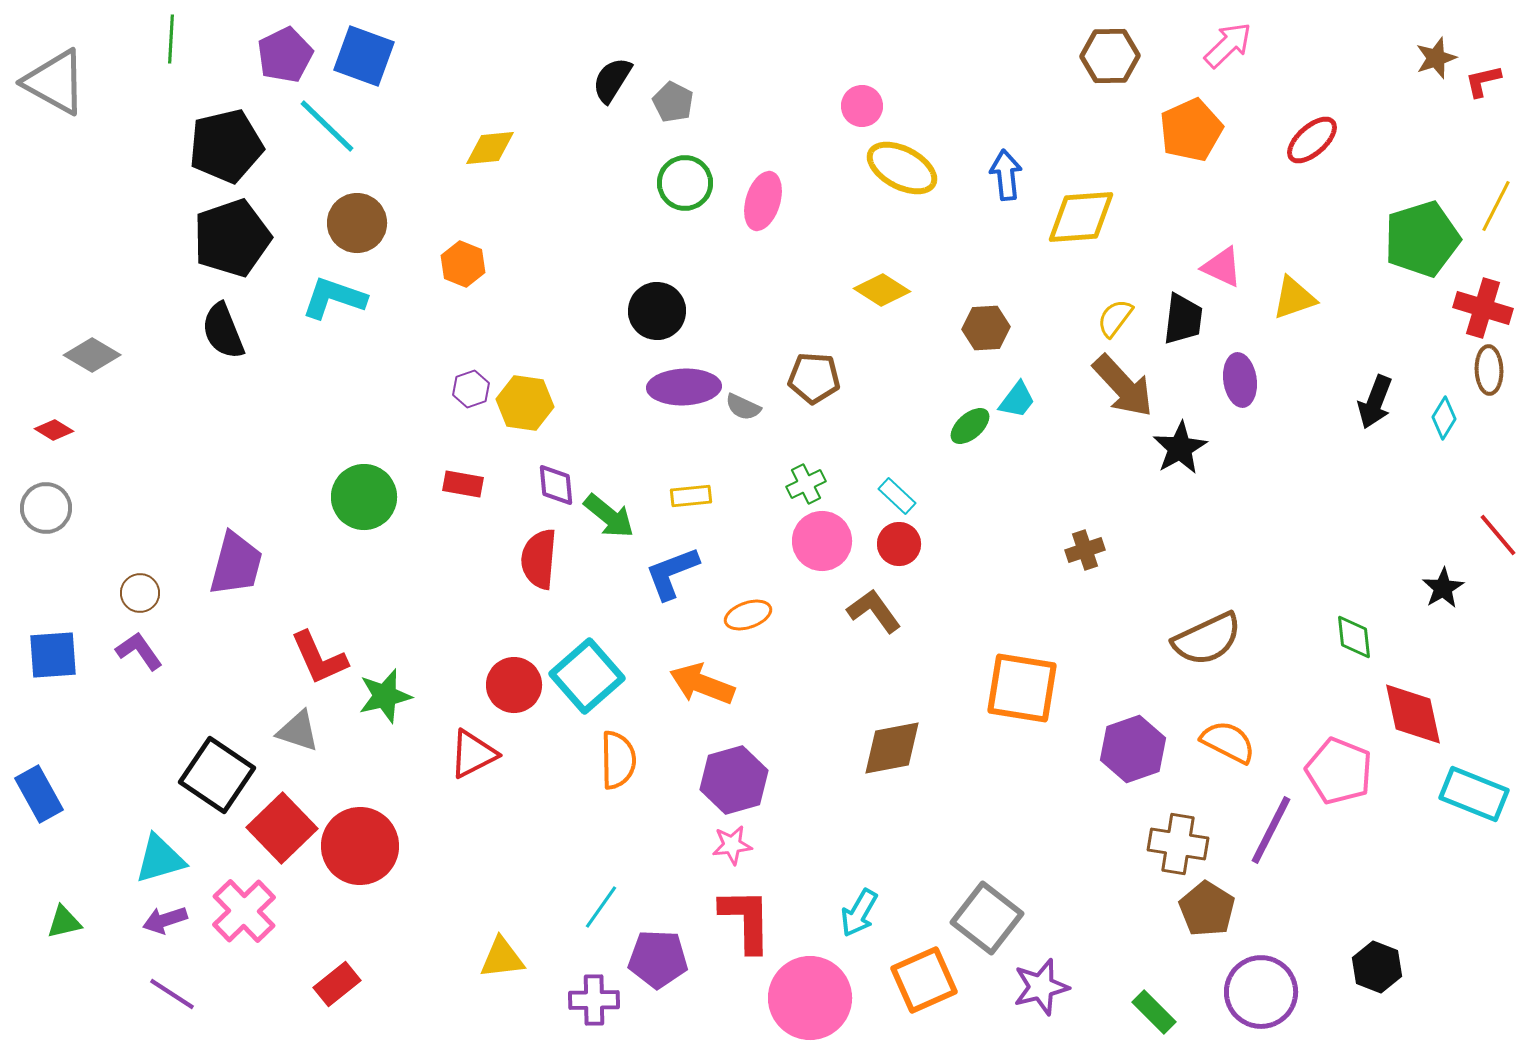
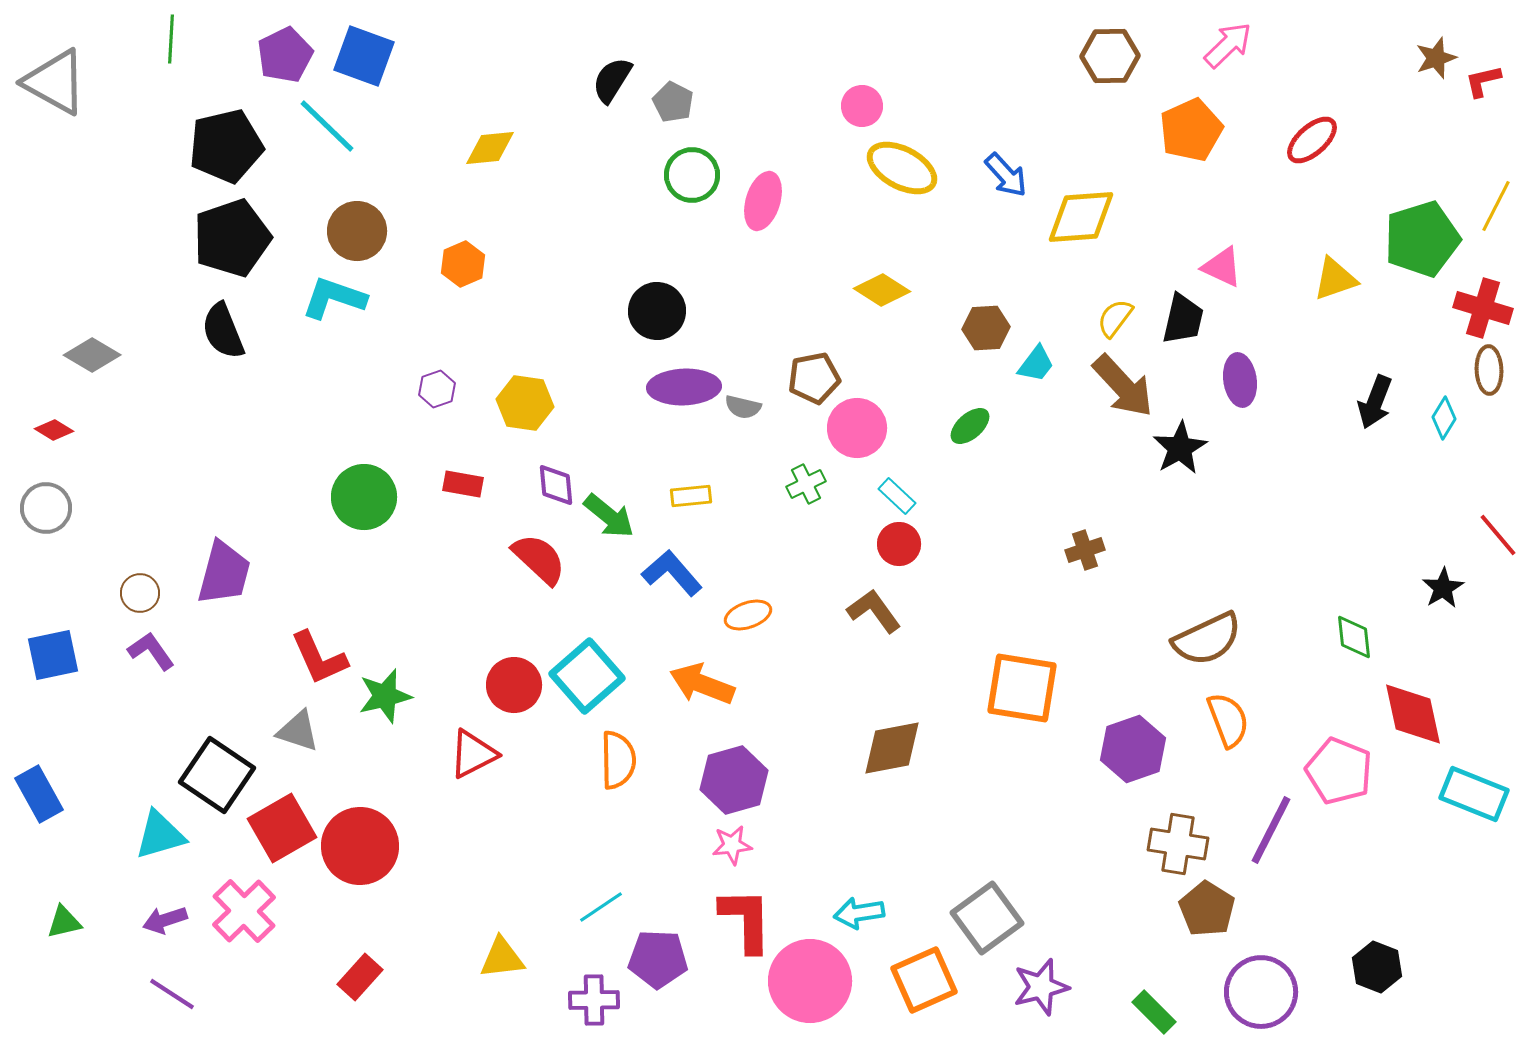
blue arrow at (1006, 175): rotated 144 degrees clockwise
green circle at (685, 183): moved 7 px right, 8 px up
brown circle at (357, 223): moved 8 px down
orange hexagon at (463, 264): rotated 15 degrees clockwise
yellow triangle at (1294, 298): moved 41 px right, 19 px up
black trapezoid at (1183, 319): rotated 6 degrees clockwise
brown pentagon at (814, 378): rotated 15 degrees counterclockwise
purple hexagon at (471, 389): moved 34 px left
cyan trapezoid at (1017, 400): moved 19 px right, 36 px up
gray semicircle at (743, 407): rotated 12 degrees counterclockwise
pink circle at (822, 541): moved 35 px right, 113 px up
red semicircle at (539, 559): rotated 128 degrees clockwise
purple trapezoid at (236, 564): moved 12 px left, 9 px down
blue L-shape at (672, 573): rotated 70 degrees clockwise
purple L-shape at (139, 651): moved 12 px right
blue square at (53, 655): rotated 8 degrees counterclockwise
orange semicircle at (1228, 742): moved 22 px up; rotated 42 degrees clockwise
red square at (282, 828): rotated 14 degrees clockwise
cyan triangle at (160, 859): moved 24 px up
cyan line at (601, 907): rotated 21 degrees clockwise
cyan arrow at (859, 913): rotated 51 degrees clockwise
gray square at (987, 918): rotated 16 degrees clockwise
red rectangle at (337, 984): moved 23 px right, 7 px up; rotated 9 degrees counterclockwise
pink circle at (810, 998): moved 17 px up
